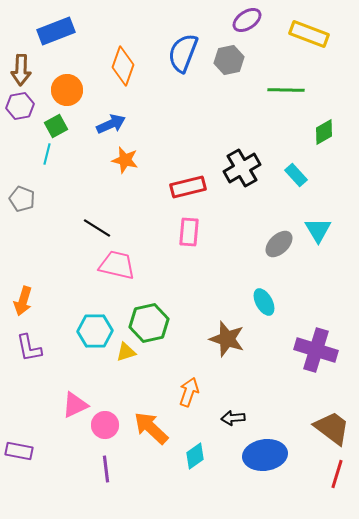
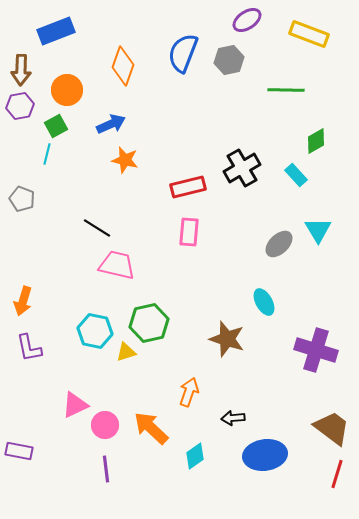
green diamond at (324, 132): moved 8 px left, 9 px down
cyan hexagon at (95, 331): rotated 12 degrees clockwise
